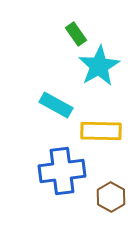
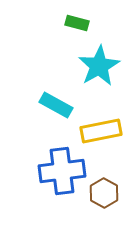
green rectangle: moved 1 px right, 11 px up; rotated 40 degrees counterclockwise
yellow rectangle: rotated 12 degrees counterclockwise
brown hexagon: moved 7 px left, 4 px up
